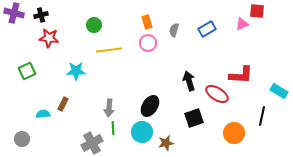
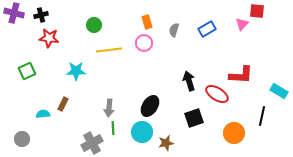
pink triangle: rotated 24 degrees counterclockwise
pink circle: moved 4 px left
